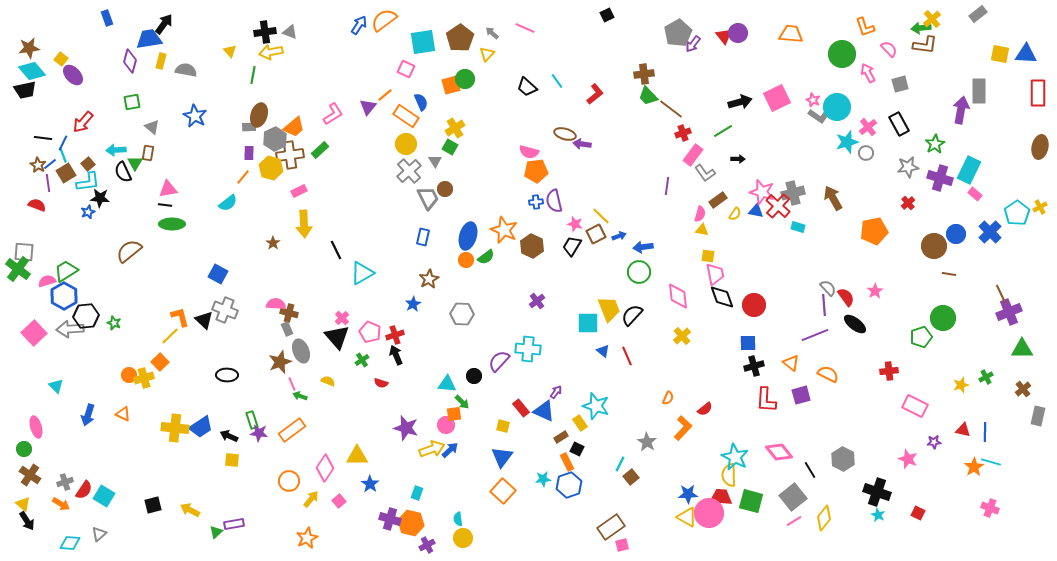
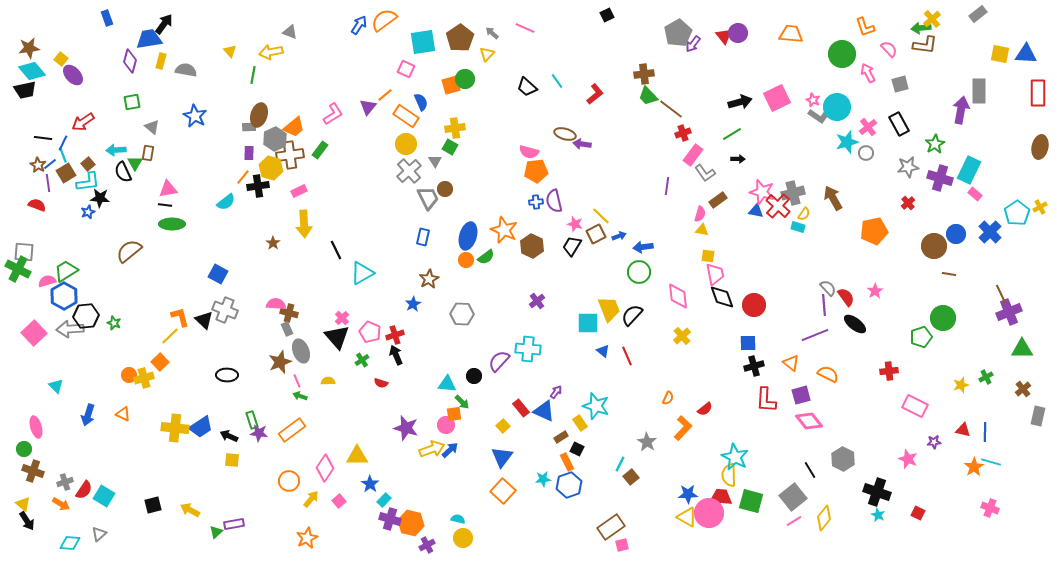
black cross at (265, 32): moved 7 px left, 154 px down
red arrow at (83, 122): rotated 15 degrees clockwise
yellow cross at (455, 128): rotated 24 degrees clockwise
green line at (723, 131): moved 9 px right, 3 px down
green rectangle at (320, 150): rotated 12 degrees counterclockwise
cyan semicircle at (228, 203): moved 2 px left, 1 px up
yellow semicircle at (735, 214): moved 69 px right
green cross at (18, 269): rotated 10 degrees counterclockwise
yellow semicircle at (328, 381): rotated 24 degrees counterclockwise
pink line at (292, 384): moved 5 px right, 3 px up
yellow square at (503, 426): rotated 32 degrees clockwise
pink diamond at (779, 452): moved 30 px right, 31 px up
brown cross at (30, 475): moved 3 px right, 4 px up; rotated 15 degrees counterclockwise
cyan rectangle at (417, 493): moved 33 px left, 7 px down; rotated 24 degrees clockwise
cyan semicircle at (458, 519): rotated 112 degrees clockwise
